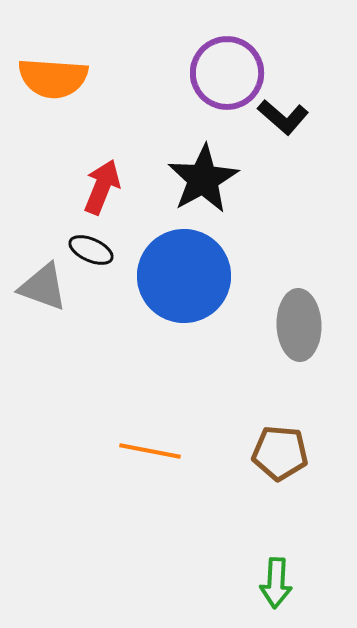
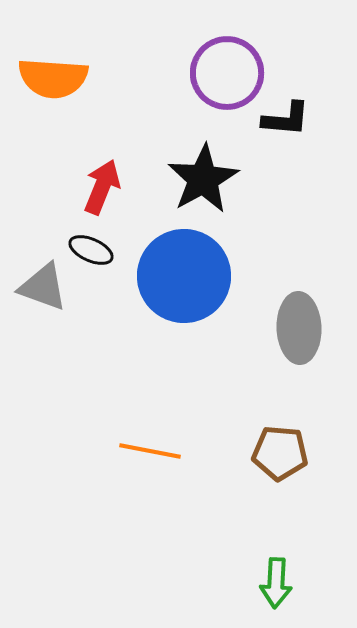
black L-shape: moved 3 px right, 2 px down; rotated 36 degrees counterclockwise
gray ellipse: moved 3 px down
